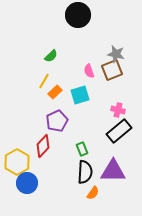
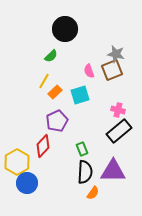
black circle: moved 13 px left, 14 px down
